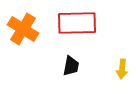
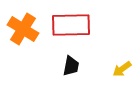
red rectangle: moved 6 px left, 2 px down
yellow arrow: rotated 48 degrees clockwise
